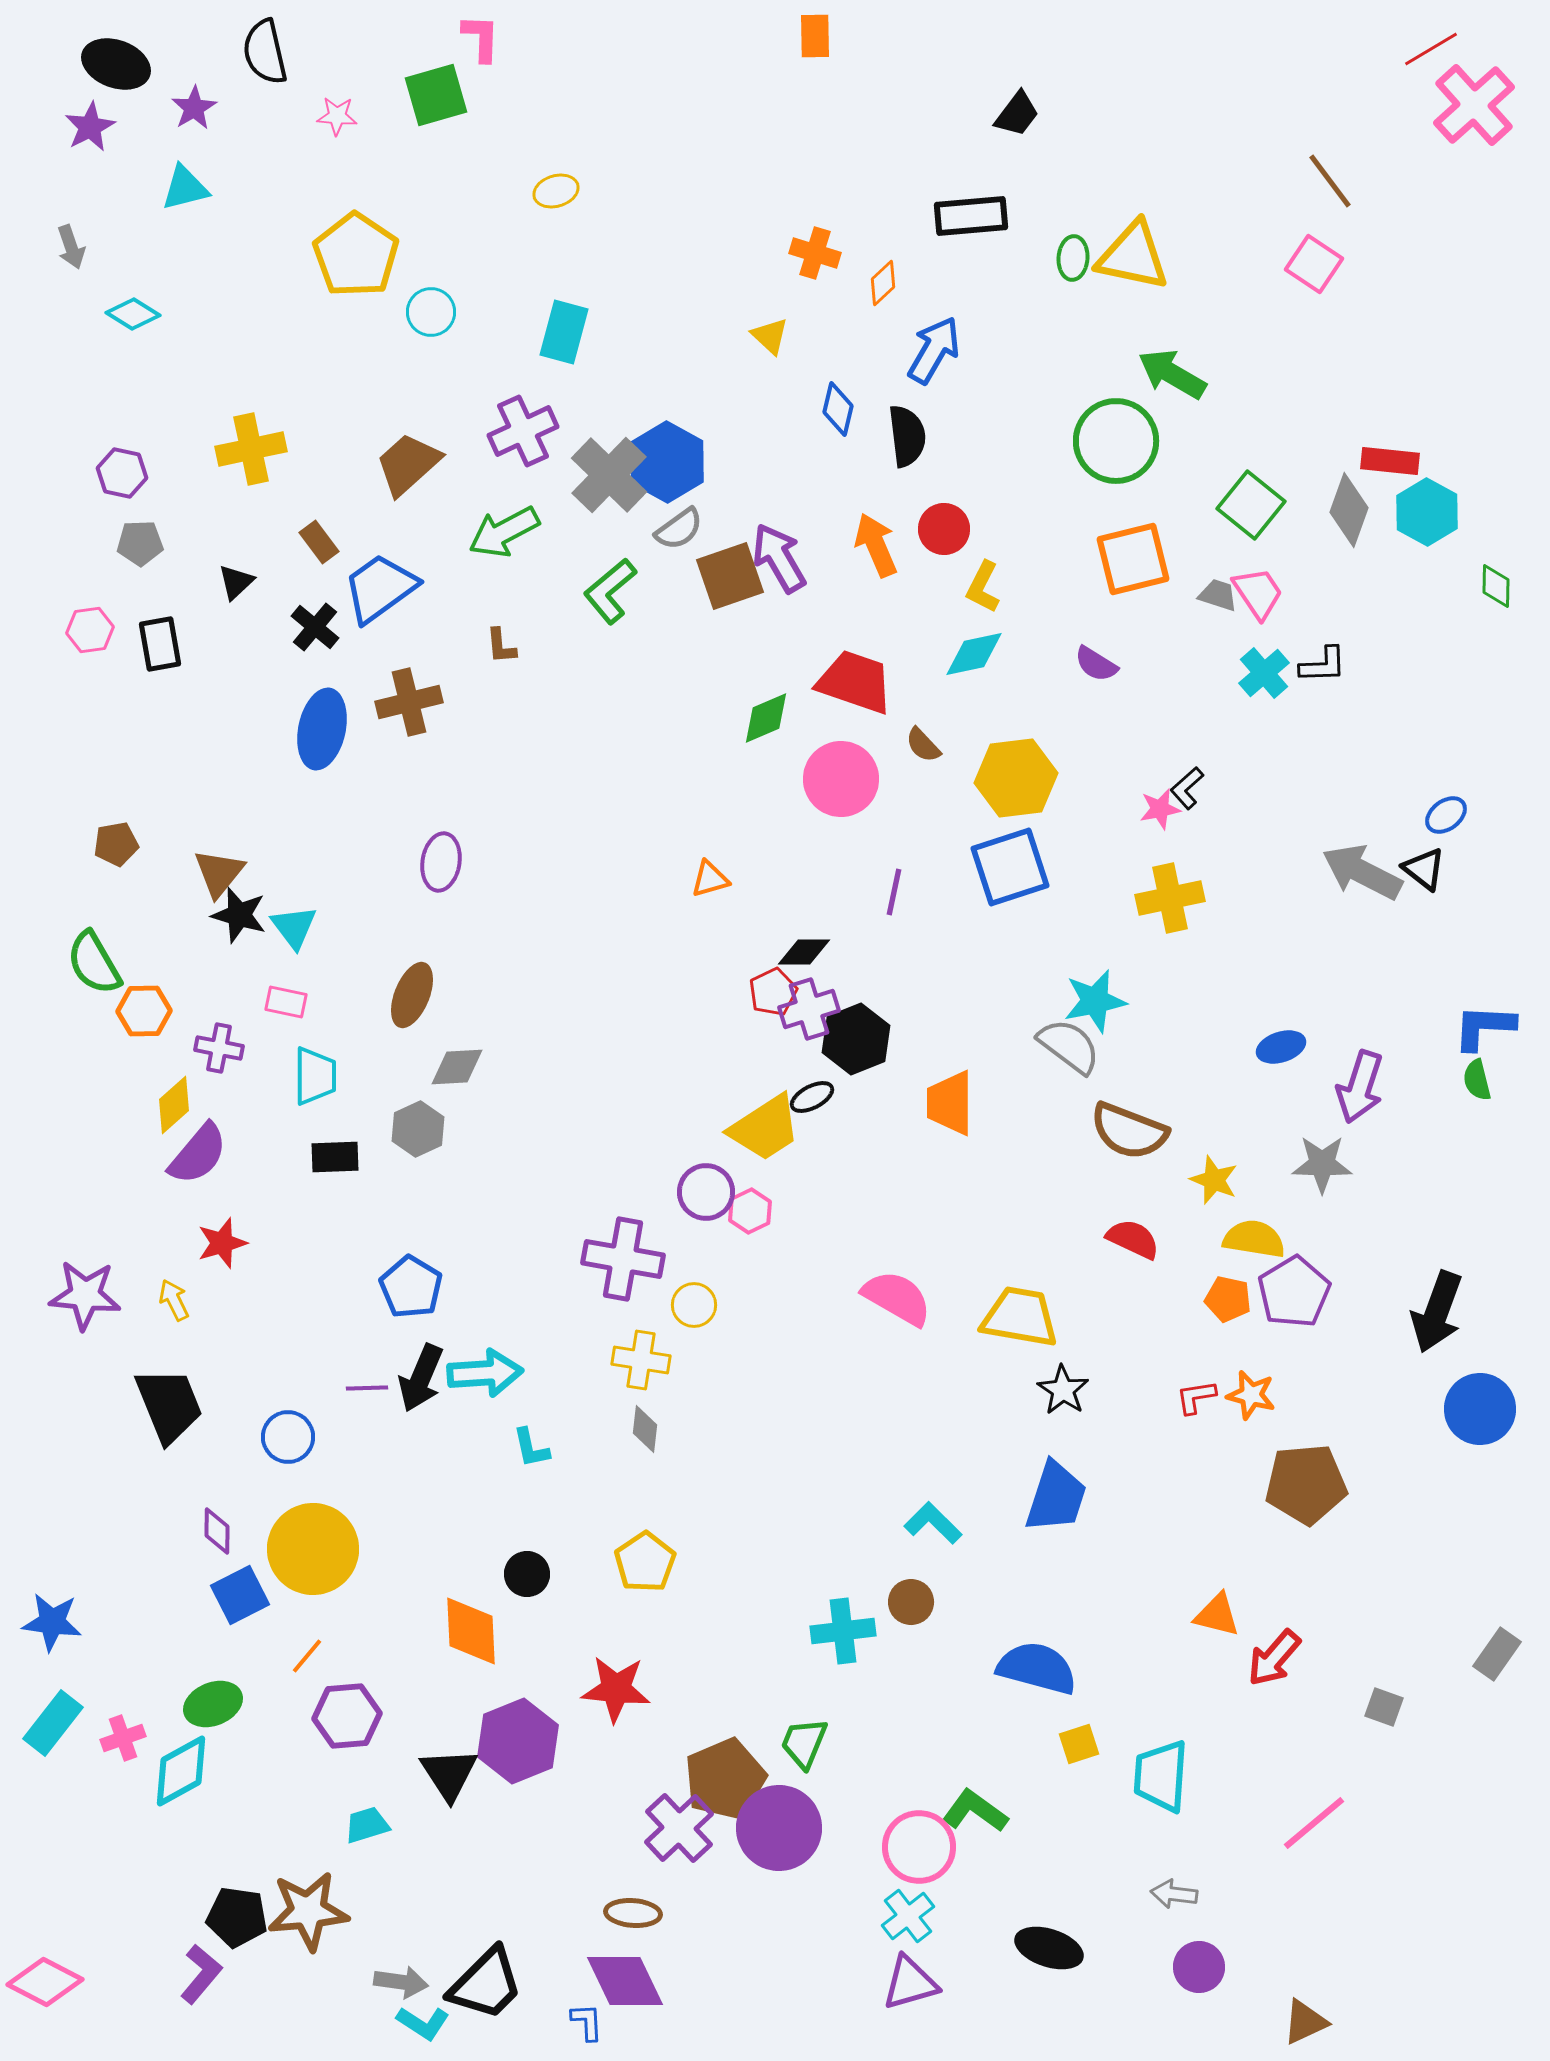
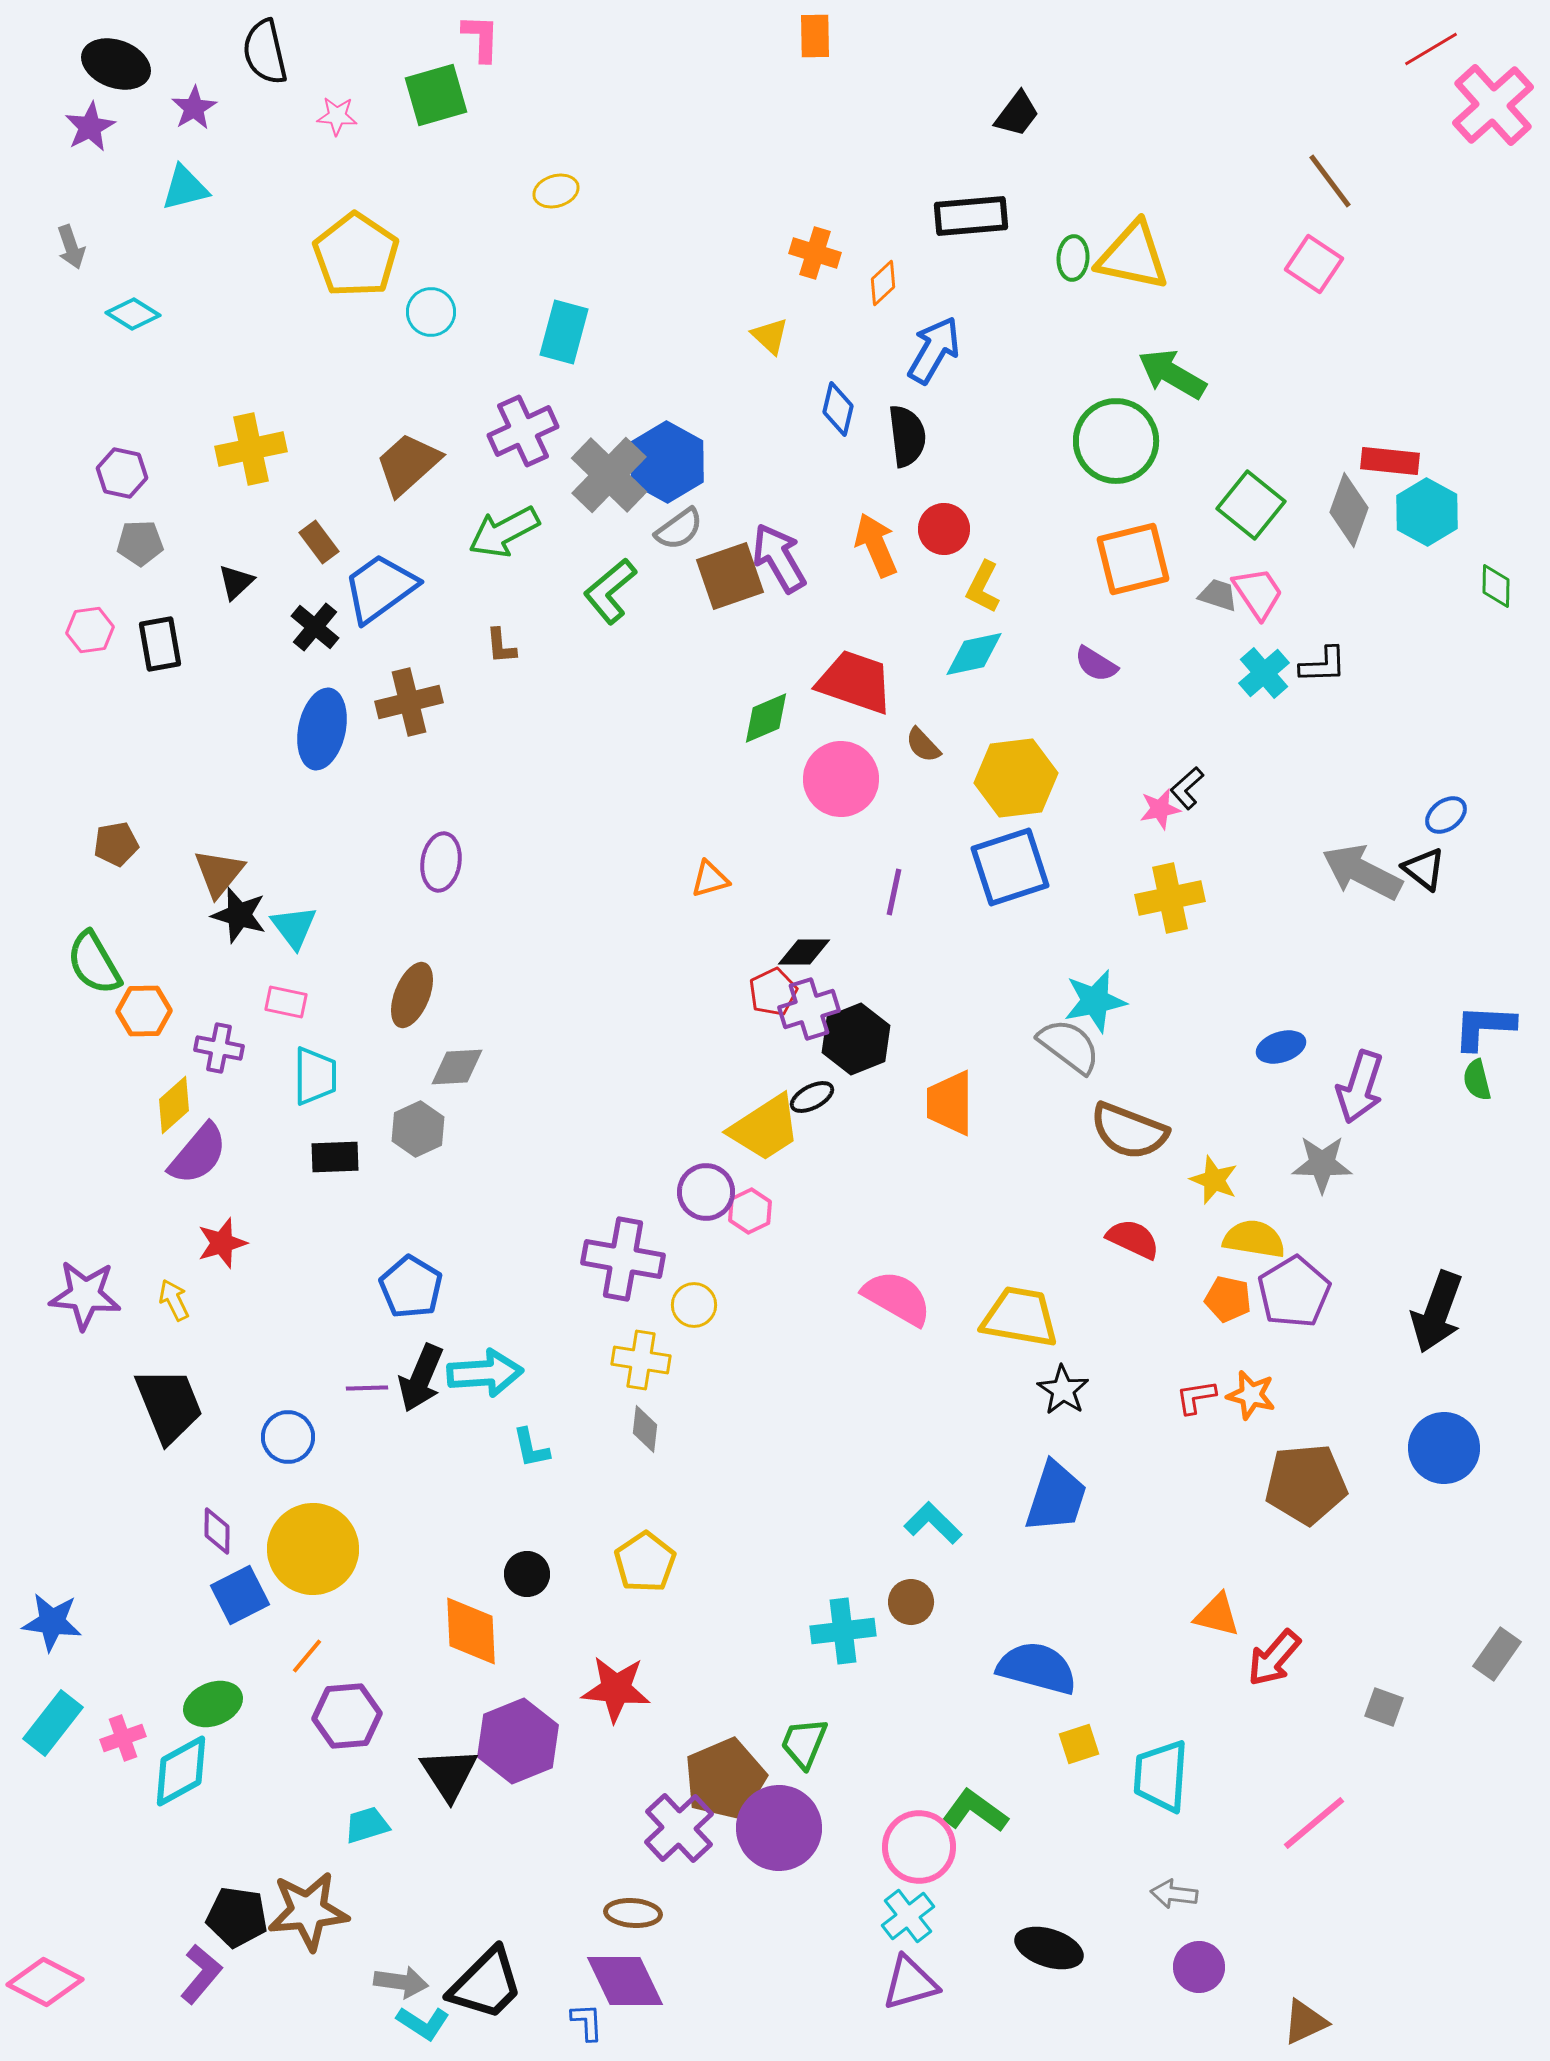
pink cross at (1474, 105): moved 19 px right
blue circle at (1480, 1409): moved 36 px left, 39 px down
